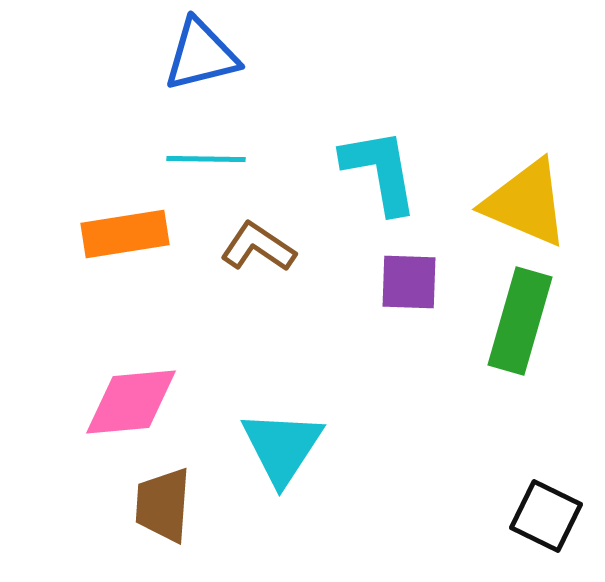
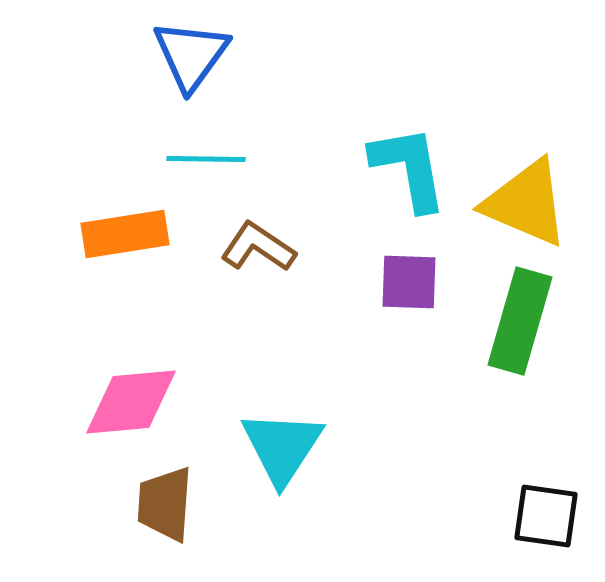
blue triangle: moved 10 px left; rotated 40 degrees counterclockwise
cyan L-shape: moved 29 px right, 3 px up
brown trapezoid: moved 2 px right, 1 px up
black square: rotated 18 degrees counterclockwise
